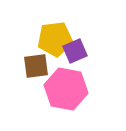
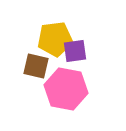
purple square: rotated 15 degrees clockwise
brown square: rotated 20 degrees clockwise
